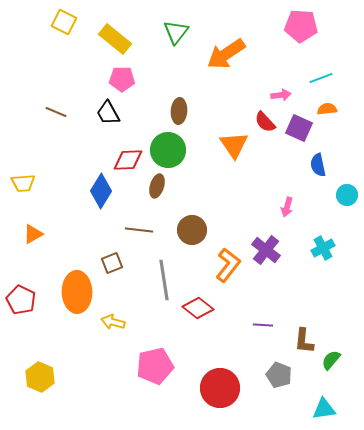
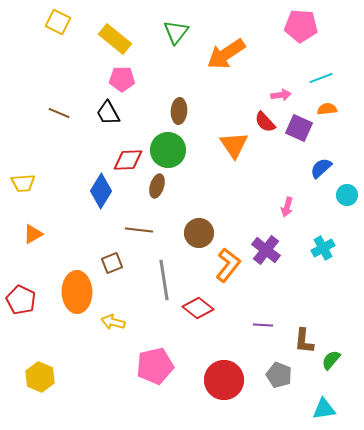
yellow square at (64, 22): moved 6 px left
brown line at (56, 112): moved 3 px right, 1 px down
blue semicircle at (318, 165): moved 3 px right, 3 px down; rotated 60 degrees clockwise
brown circle at (192, 230): moved 7 px right, 3 px down
red circle at (220, 388): moved 4 px right, 8 px up
